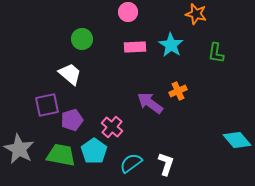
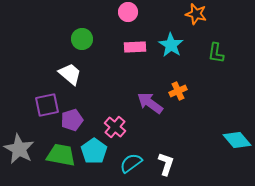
pink cross: moved 3 px right
